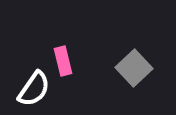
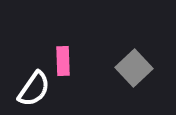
pink rectangle: rotated 12 degrees clockwise
